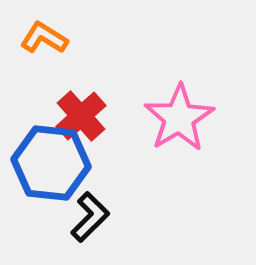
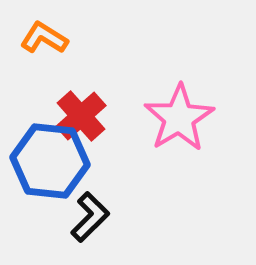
blue hexagon: moved 1 px left, 2 px up
